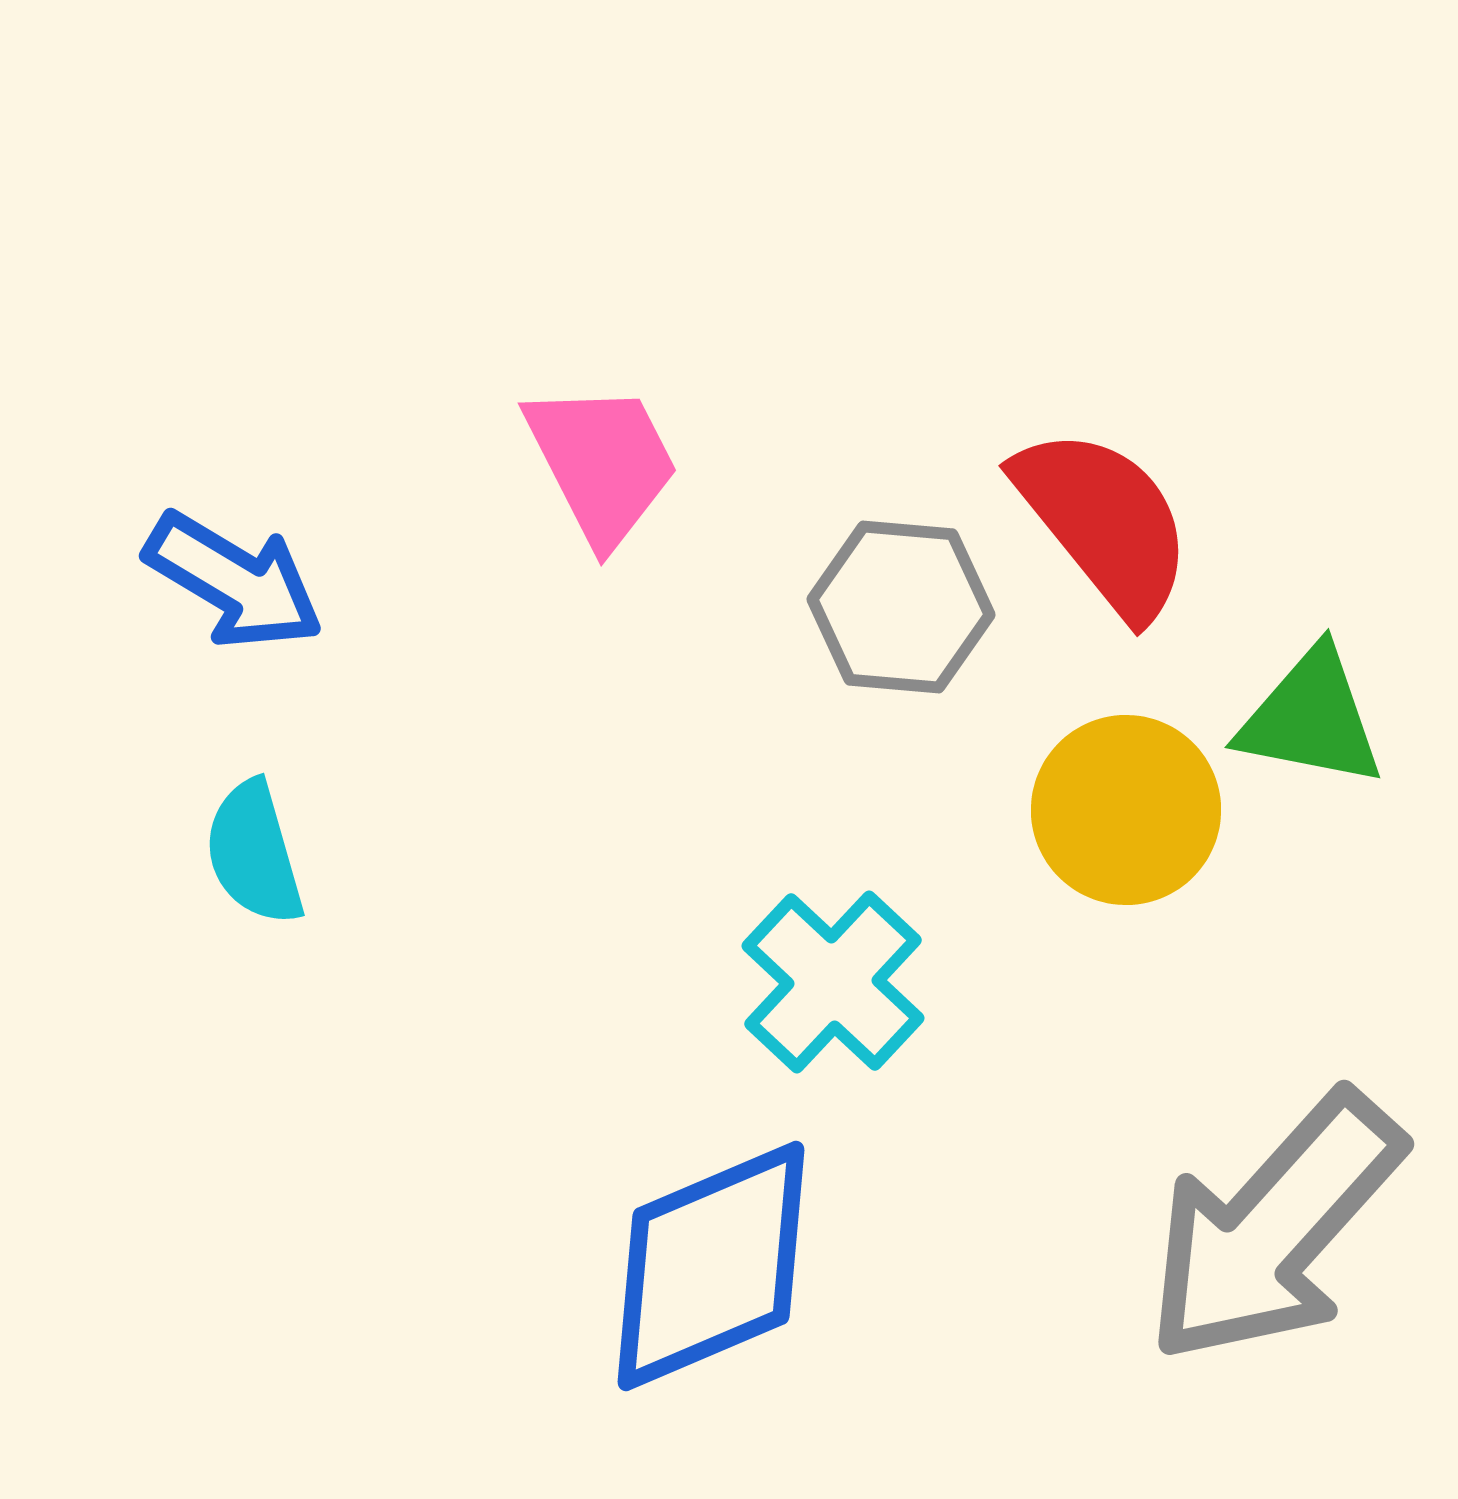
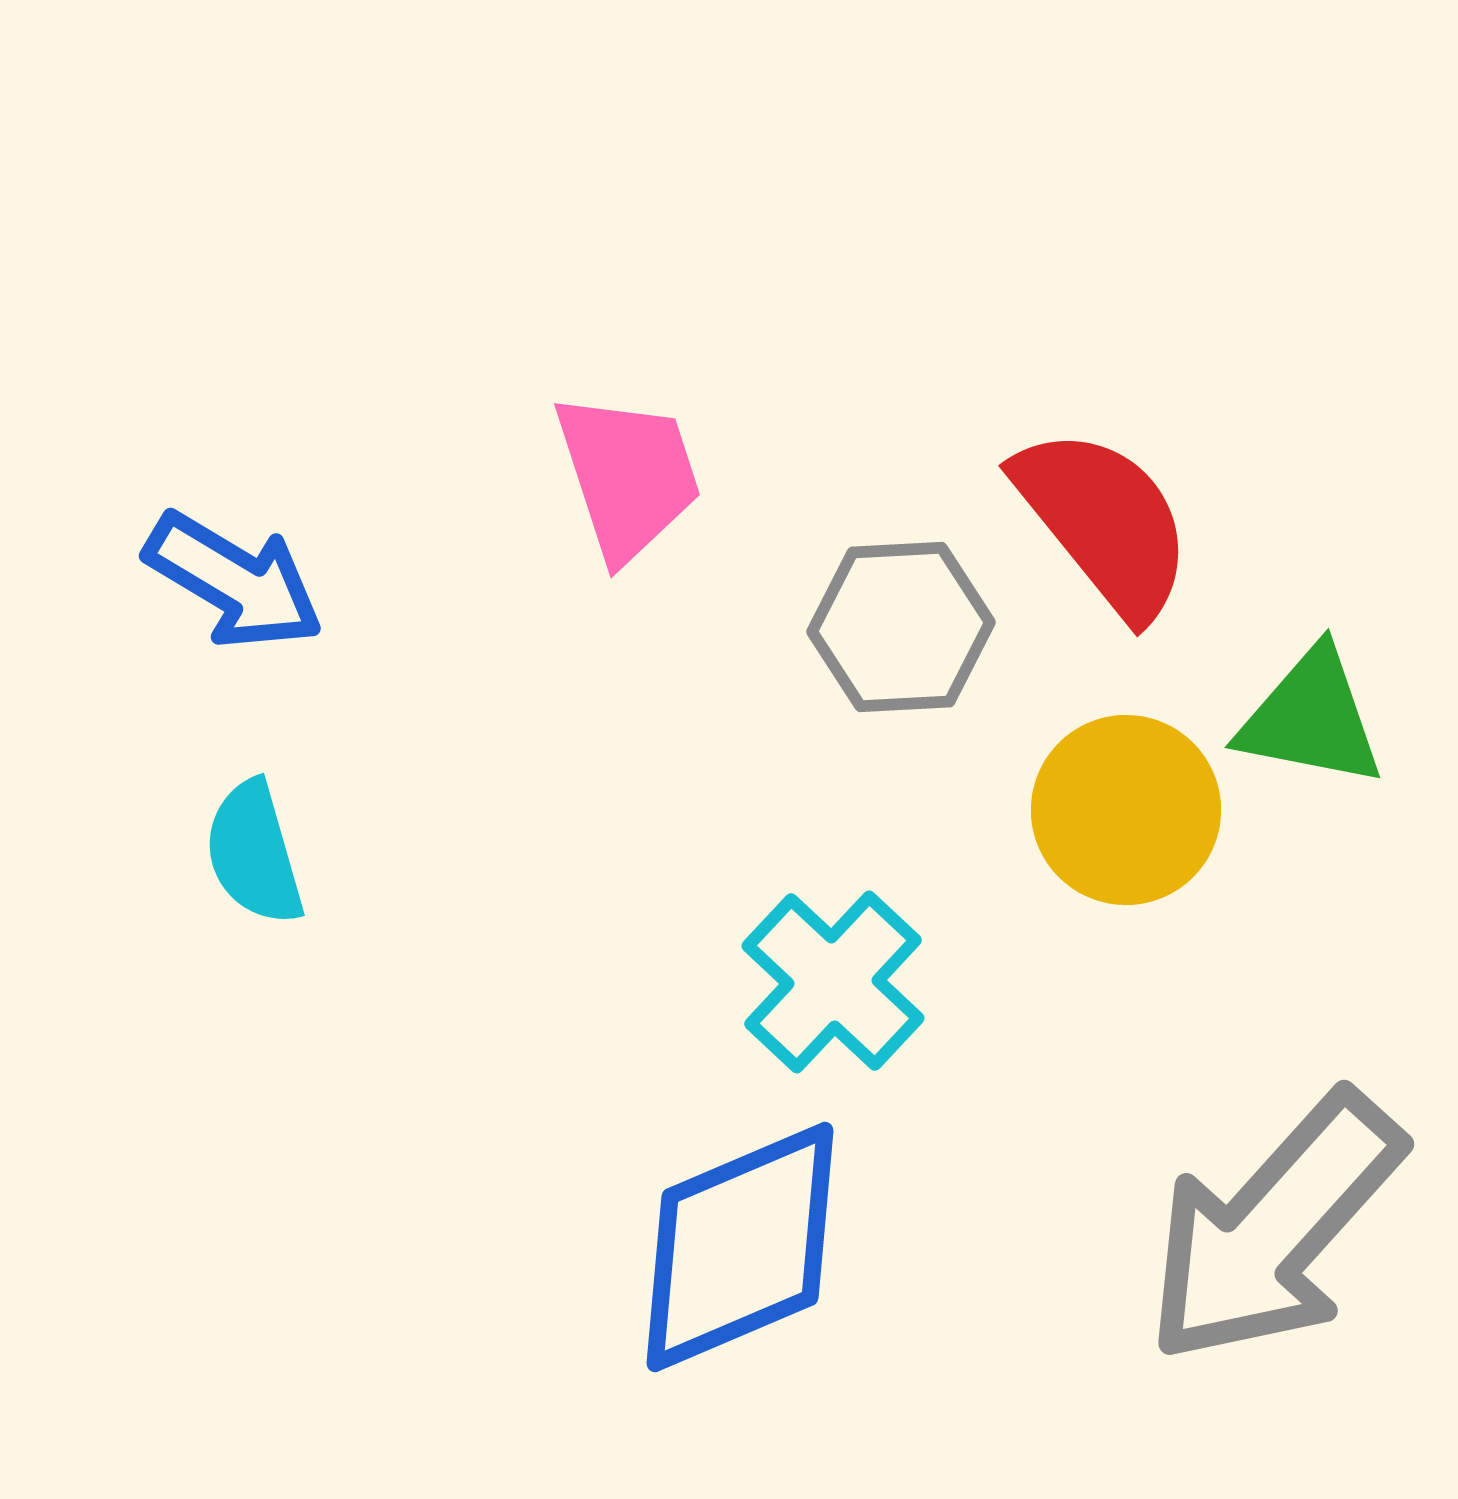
pink trapezoid: moved 26 px right, 13 px down; rotated 9 degrees clockwise
gray hexagon: moved 20 px down; rotated 8 degrees counterclockwise
blue diamond: moved 29 px right, 19 px up
